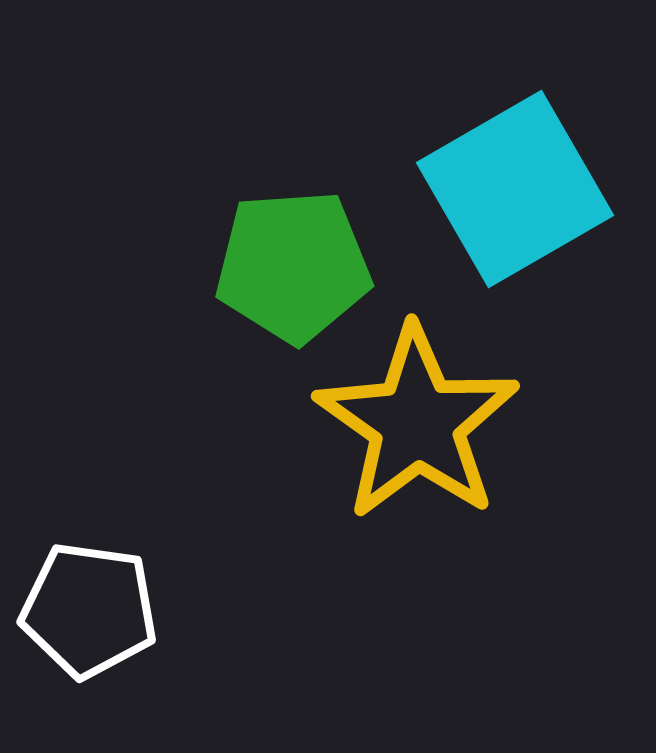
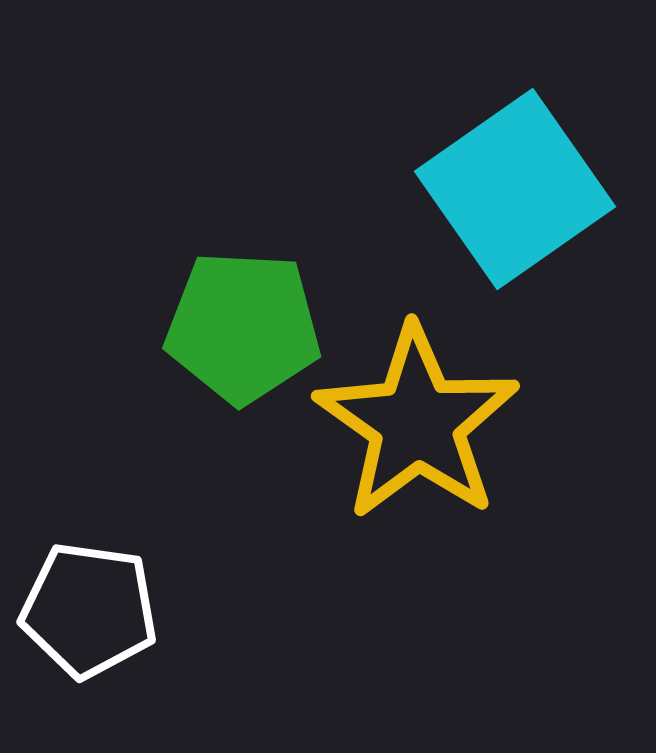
cyan square: rotated 5 degrees counterclockwise
green pentagon: moved 50 px left, 61 px down; rotated 7 degrees clockwise
